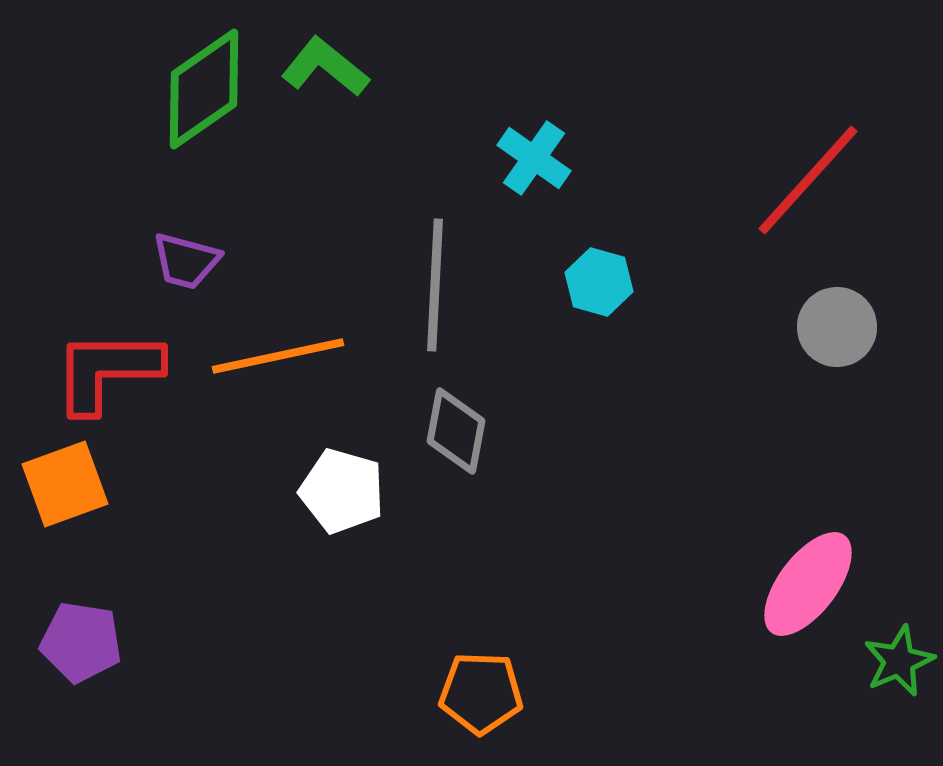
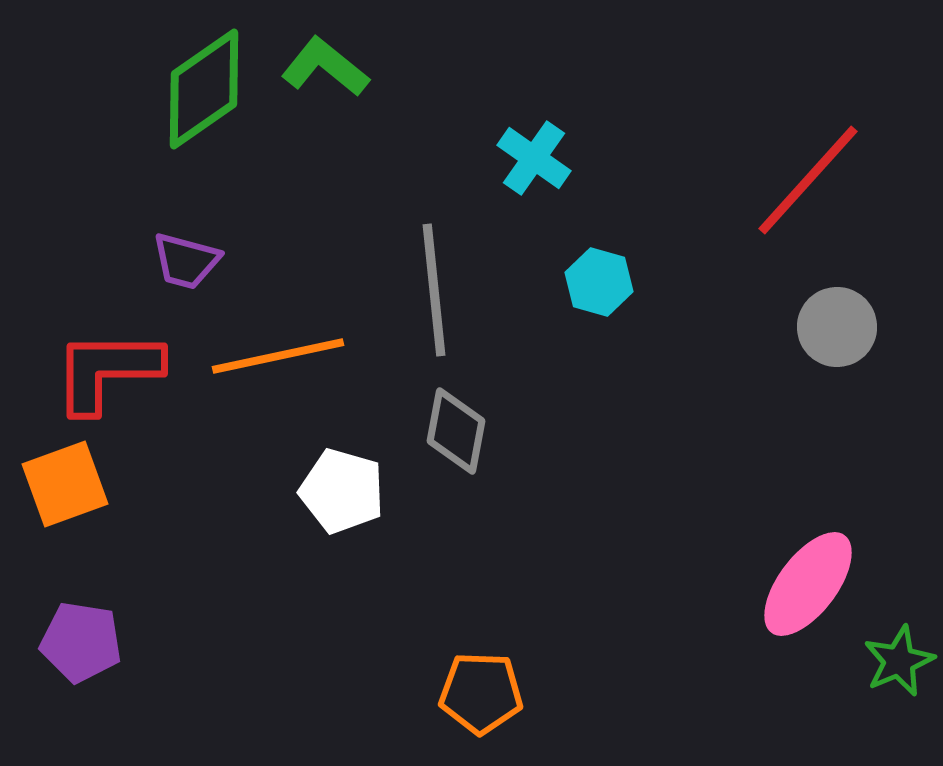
gray line: moved 1 px left, 5 px down; rotated 9 degrees counterclockwise
